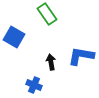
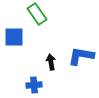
green rectangle: moved 10 px left
blue square: rotated 30 degrees counterclockwise
blue cross: rotated 28 degrees counterclockwise
